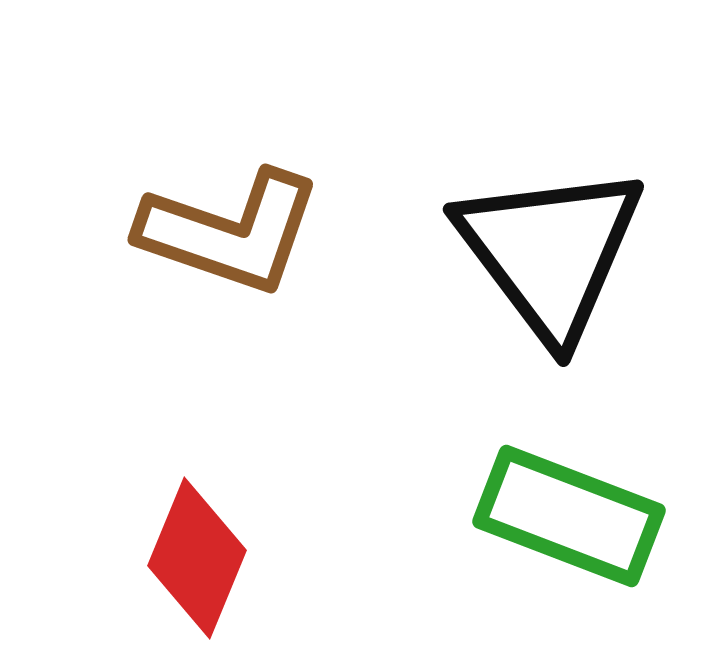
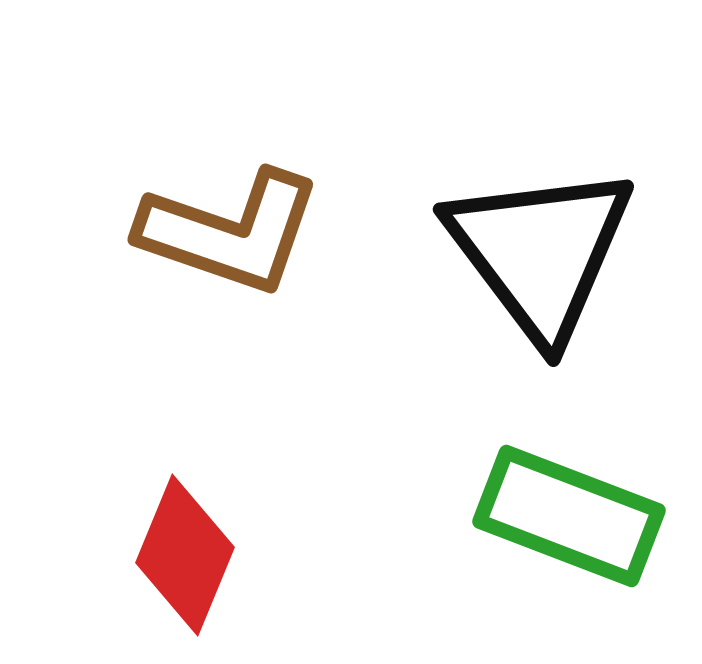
black triangle: moved 10 px left
red diamond: moved 12 px left, 3 px up
